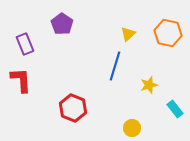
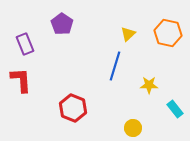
yellow star: rotated 18 degrees clockwise
yellow circle: moved 1 px right
